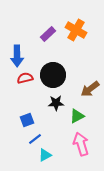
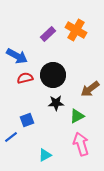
blue arrow: rotated 60 degrees counterclockwise
blue line: moved 24 px left, 2 px up
